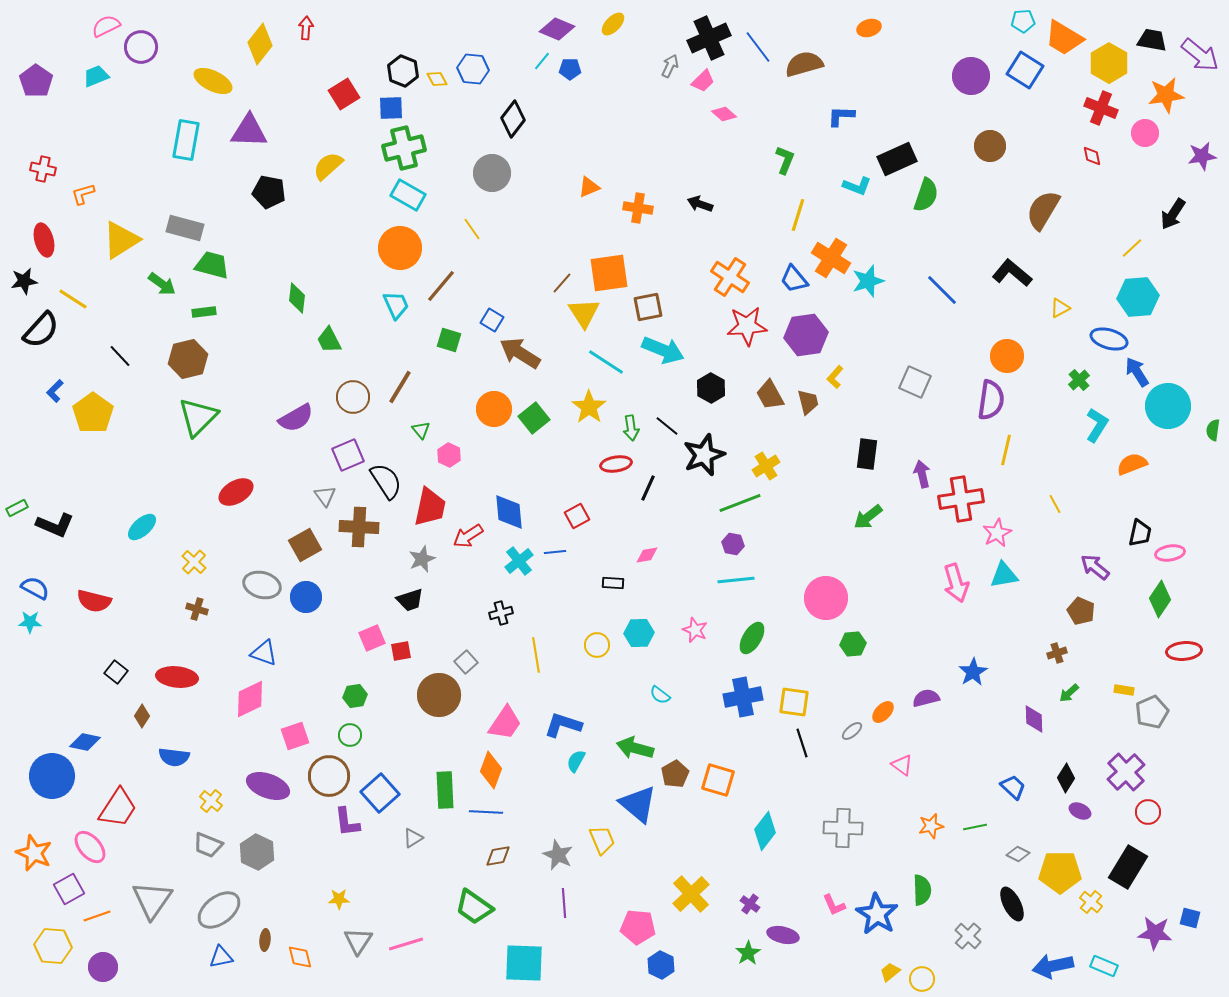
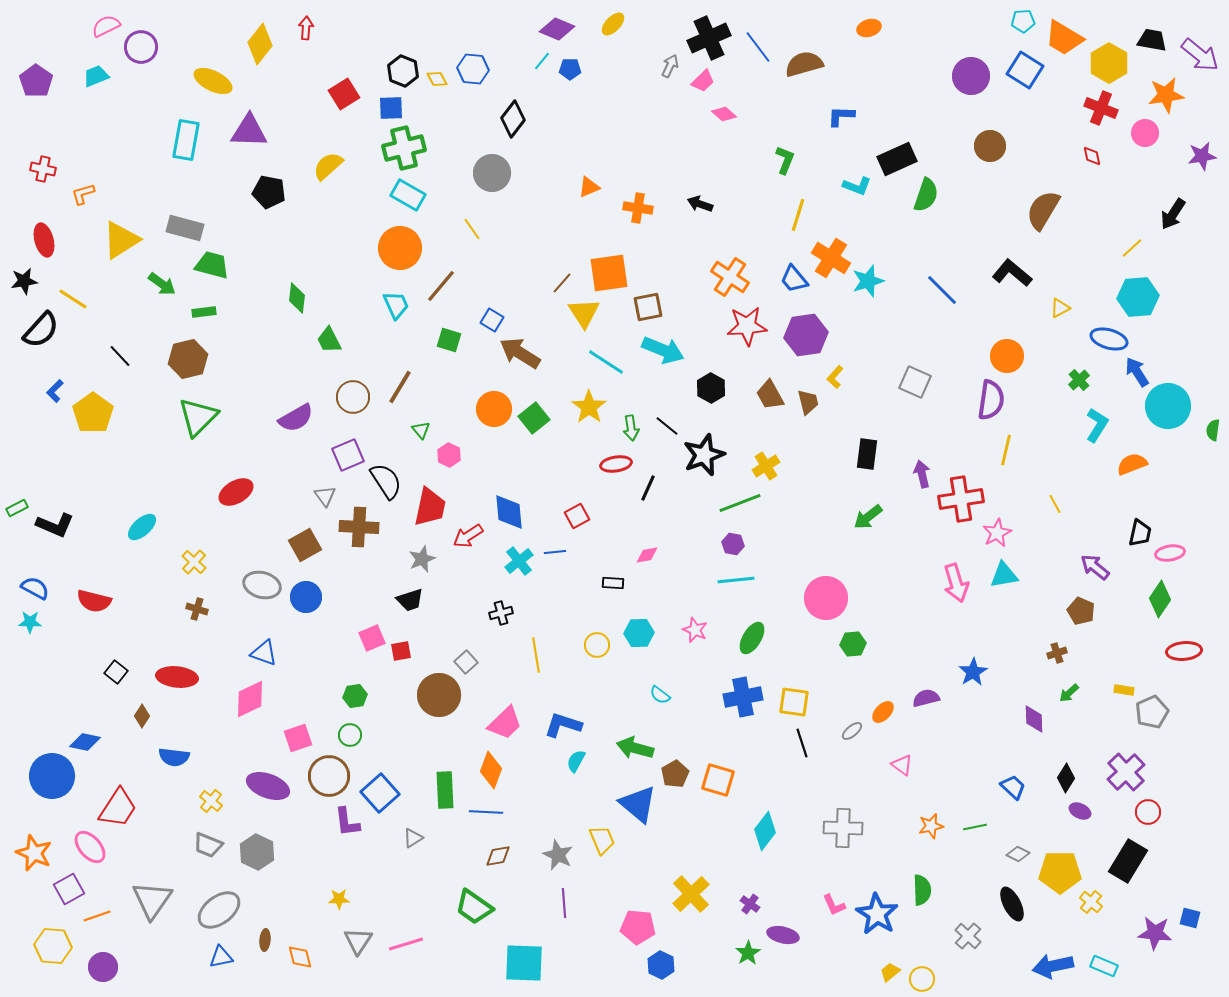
pink trapezoid at (505, 723): rotated 12 degrees clockwise
pink square at (295, 736): moved 3 px right, 2 px down
black rectangle at (1128, 867): moved 6 px up
